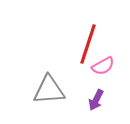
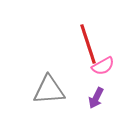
red line: rotated 36 degrees counterclockwise
purple arrow: moved 2 px up
